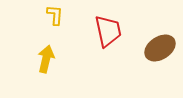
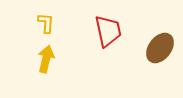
yellow L-shape: moved 9 px left, 8 px down
brown ellipse: rotated 20 degrees counterclockwise
